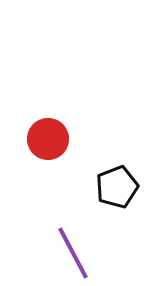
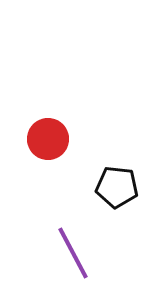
black pentagon: rotated 27 degrees clockwise
